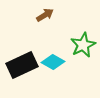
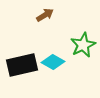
black rectangle: rotated 12 degrees clockwise
